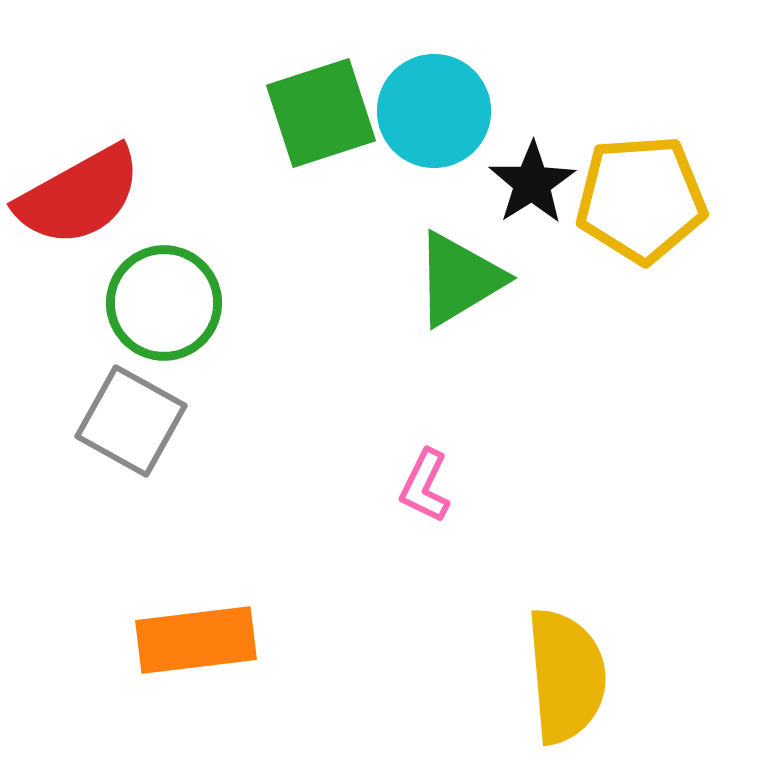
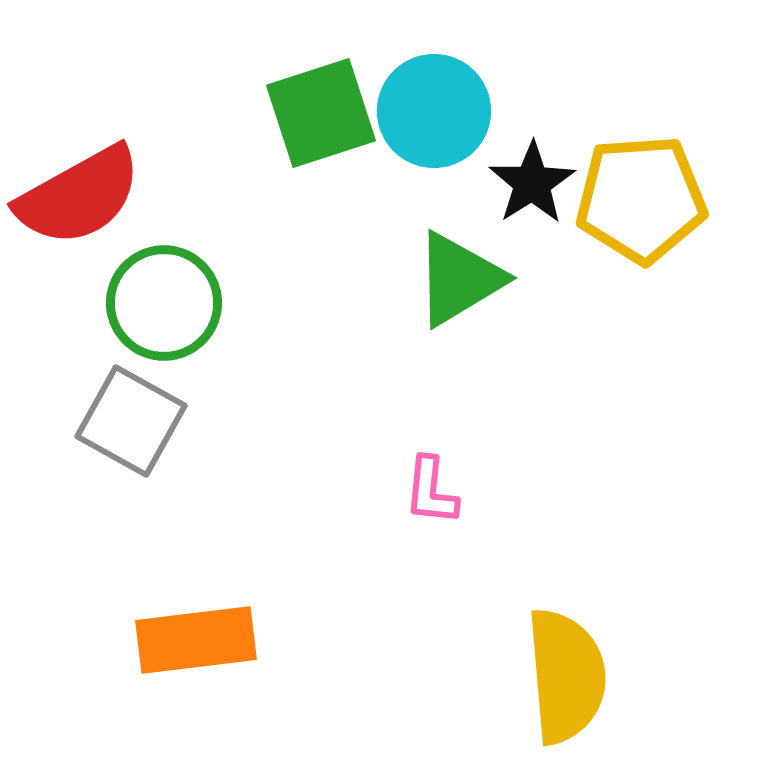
pink L-shape: moved 6 px right, 5 px down; rotated 20 degrees counterclockwise
